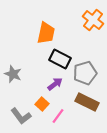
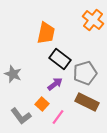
black rectangle: rotated 10 degrees clockwise
pink line: moved 1 px down
